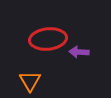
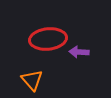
orange triangle: moved 2 px right, 1 px up; rotated 10 degrees counterclockwise
